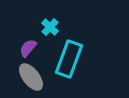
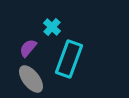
cyan cross: moved 2 px right
gray ellipse: moved 2 px down
